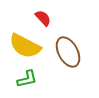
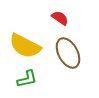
red semicircle: moved 17 px right; rotated 12 degrees counterclockwise
brown ellipse: moved 1 px down
